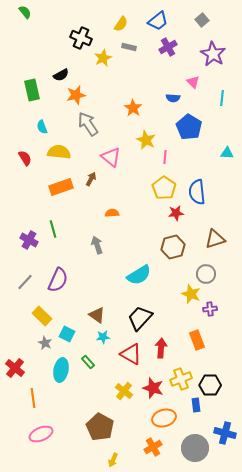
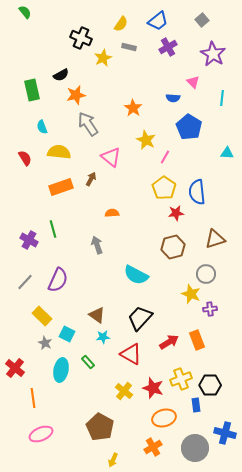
pink line at (165, 157): rotated 24 degrees clockwise
cyan semicircle at (139, 275): moved 3 px left; rotated 60 degrees clockwise
red arrow at (161, 348): moved 8 px right, 6 px up; rotated 54 degrees clockwise
